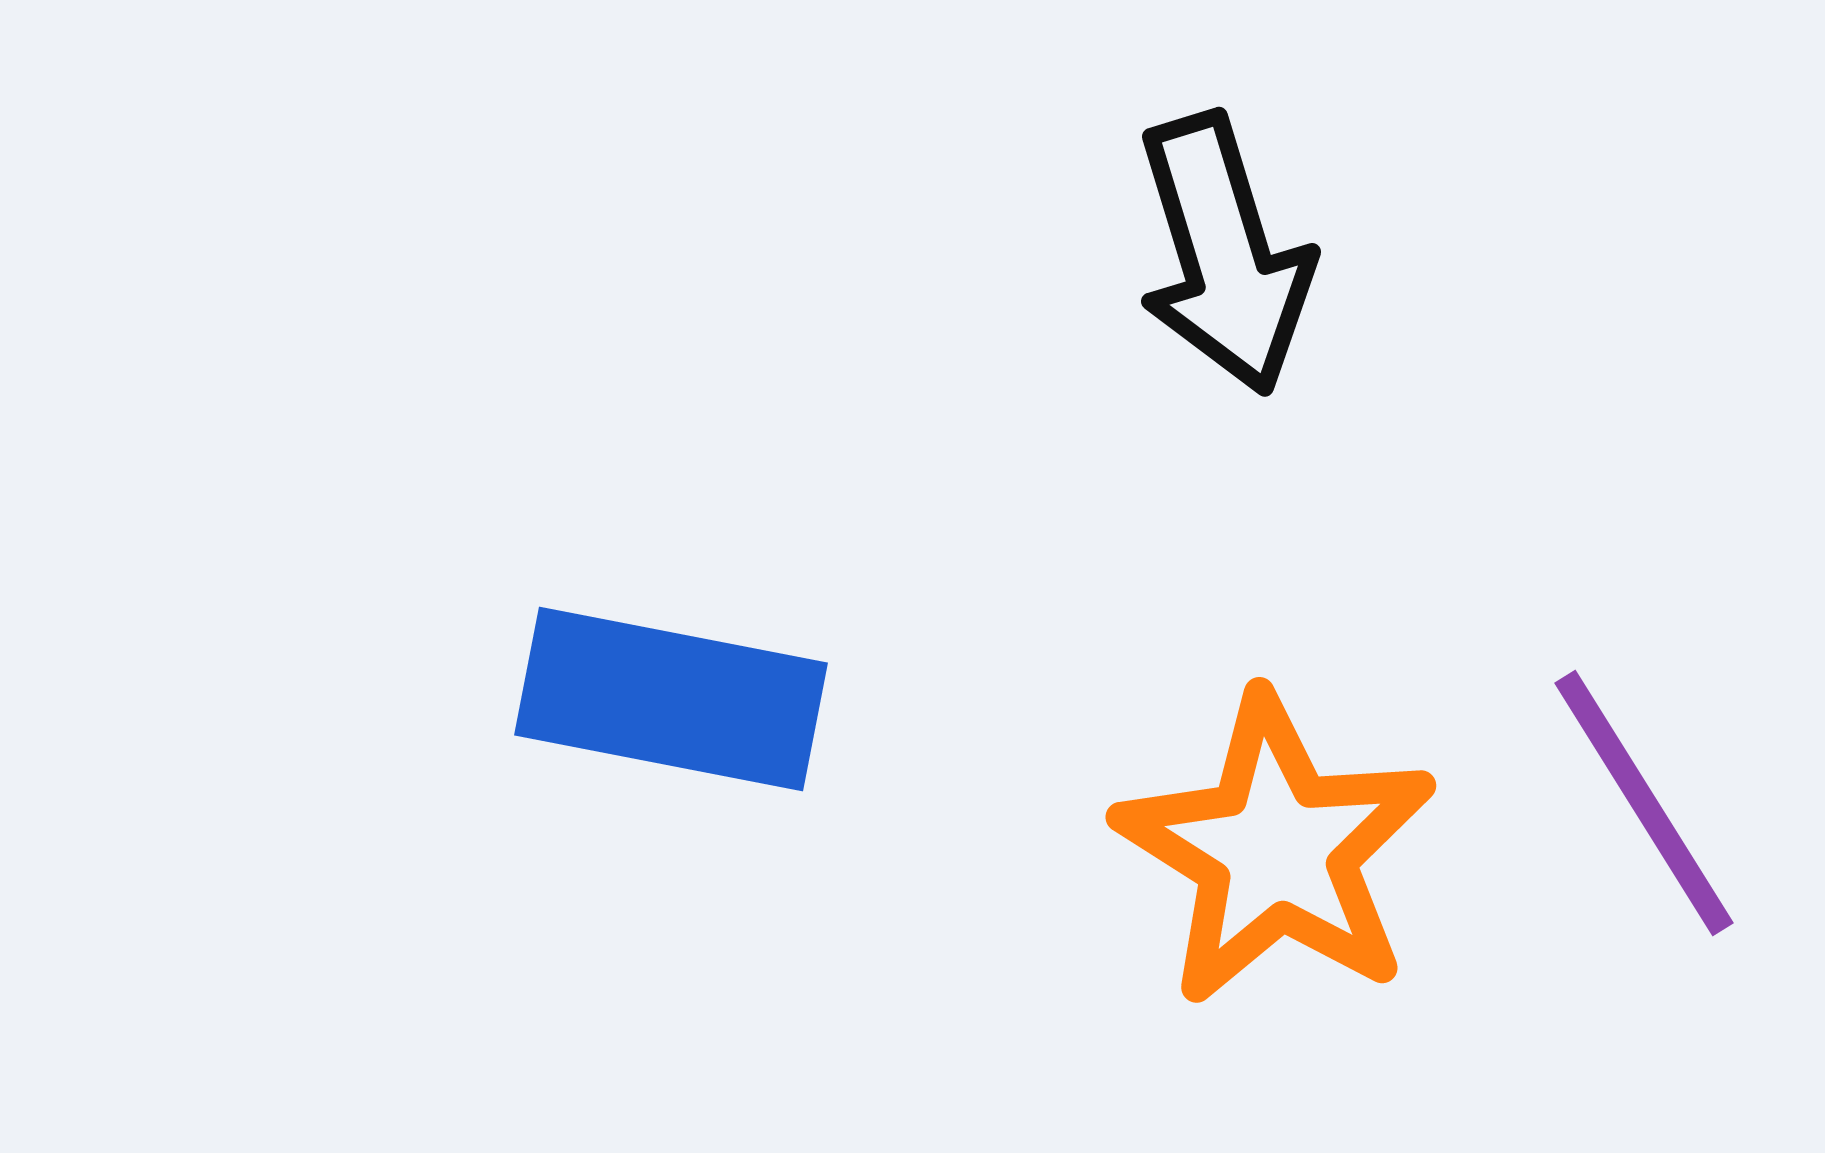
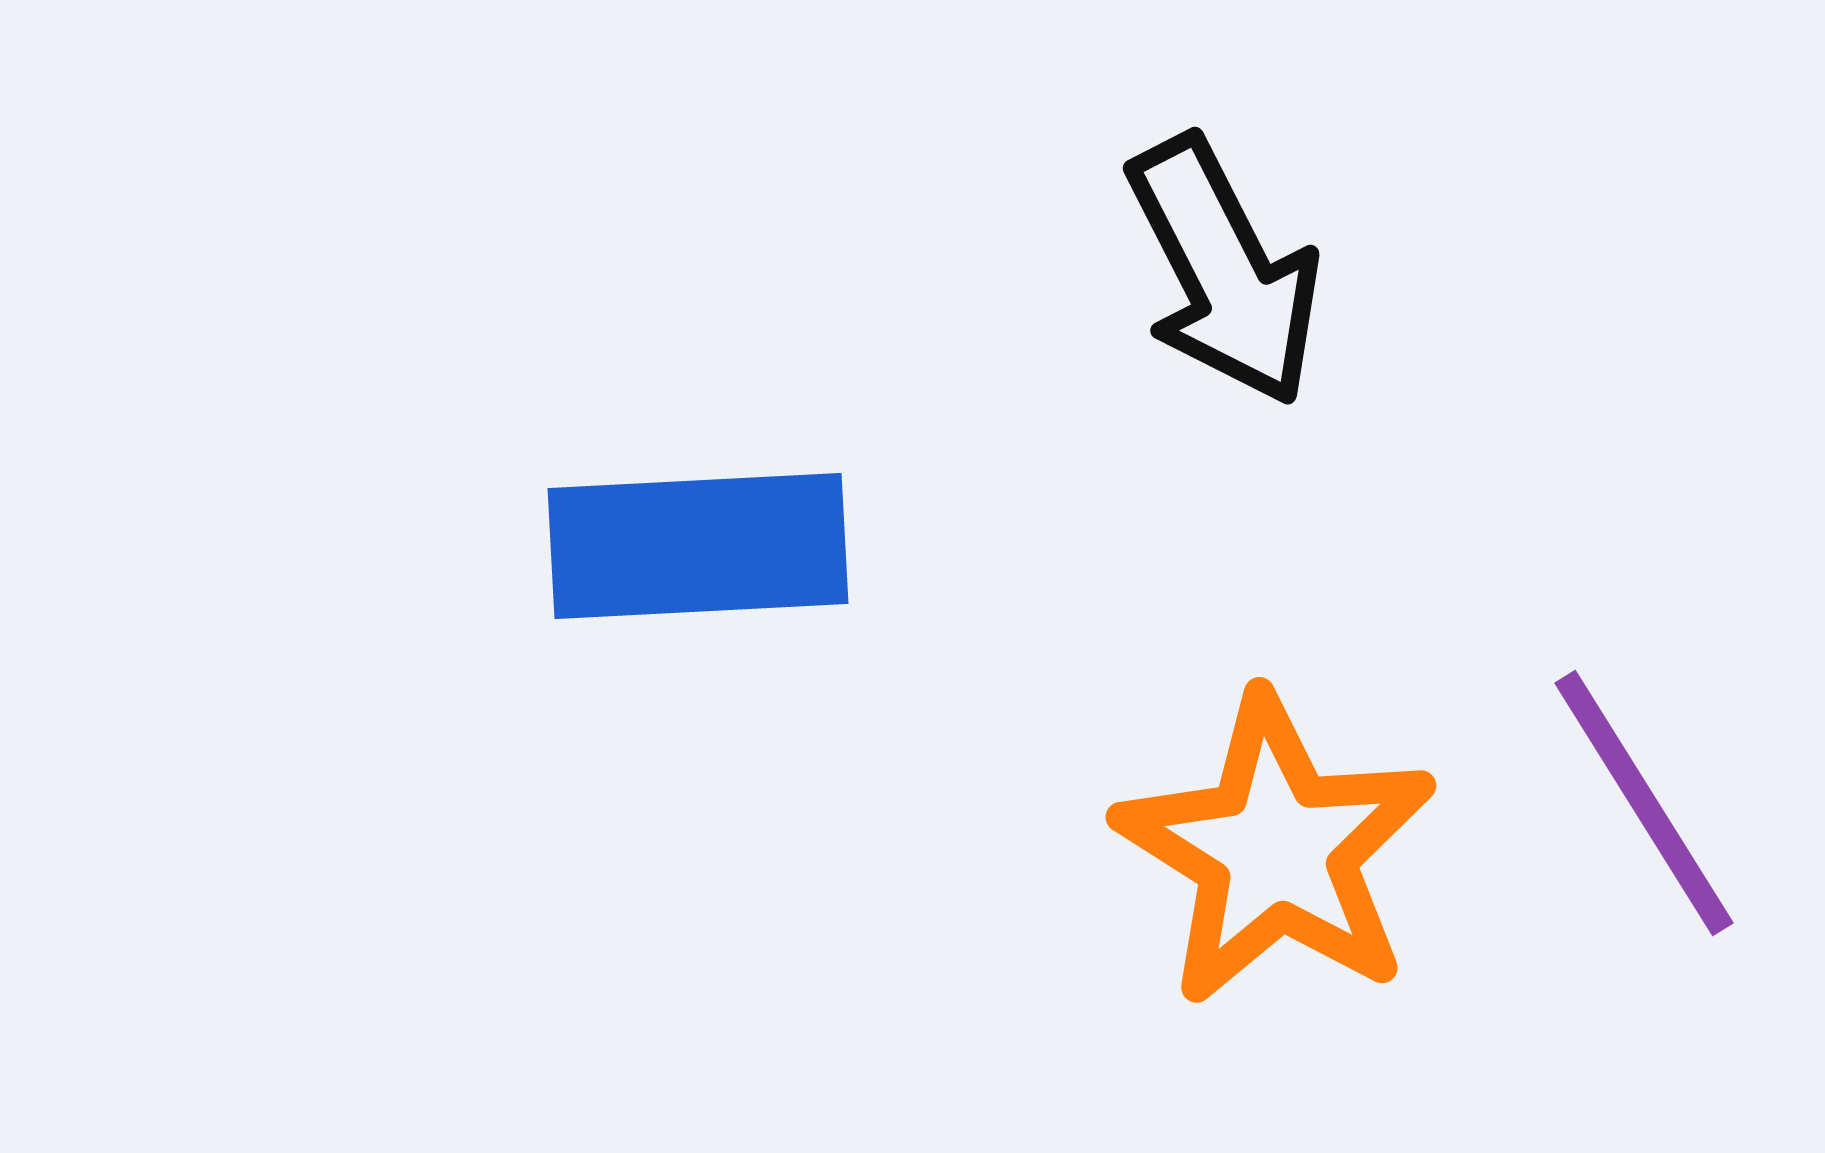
black arrow: moved 17 px down; rotated 10 degrees counterclockwise
blue rectangle: moved 27 px right, 153 px up; rotated 14 degrees counterclockwise
